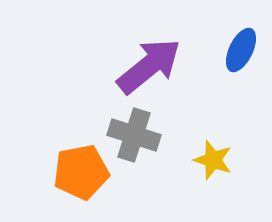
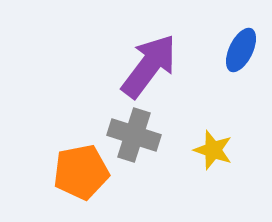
purple arrow: rotated 14 degrees counterclockwise
yellow star: moved 10 px up
